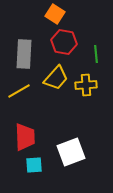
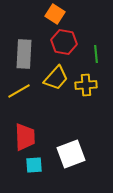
white square: moved 2 px down
